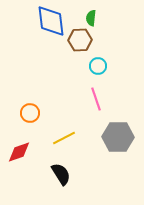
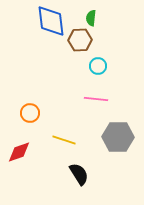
pink line: rotated 65 degrees counterclockwise
yellow line: moved 2 px down; rotated 45 degrees clockwise
black semicircle: moved 18 px right
